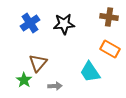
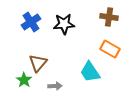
blue cross: moved 1 px right, 1 px up
